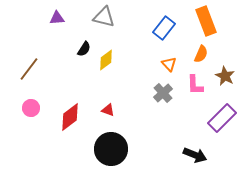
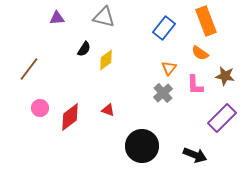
orange semicircle: moved 1 px left, 1 px up; rotated 102 degrees clockwise
orange triangle: moved 4 px down; rotated 21 degrees clockwise
brown star: rotated 18 degrees counterclockwise
pink circle: moved 9 px right
black circle: moved 31 px right, 3 px up
